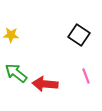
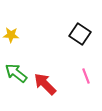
black square: moved 1 px right, 1 px up
red arrow: rotated 40 degrees clockwise
